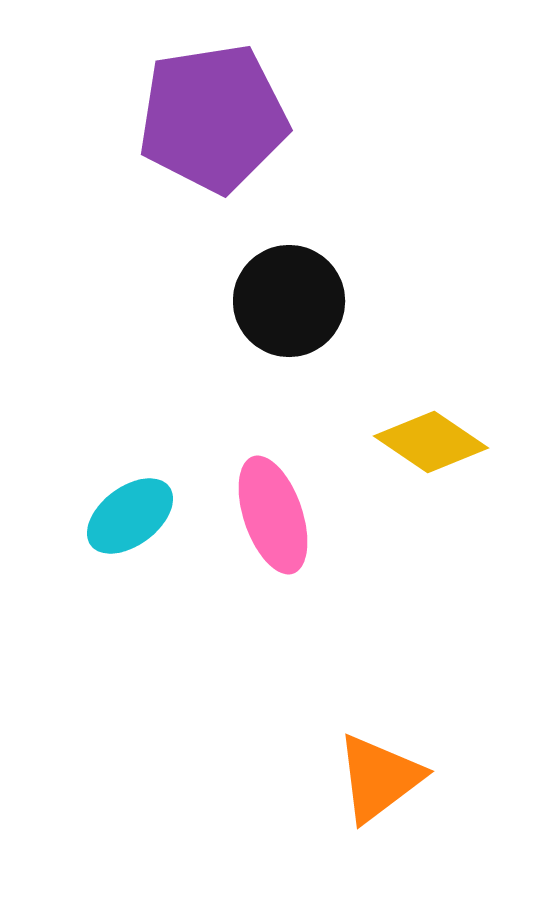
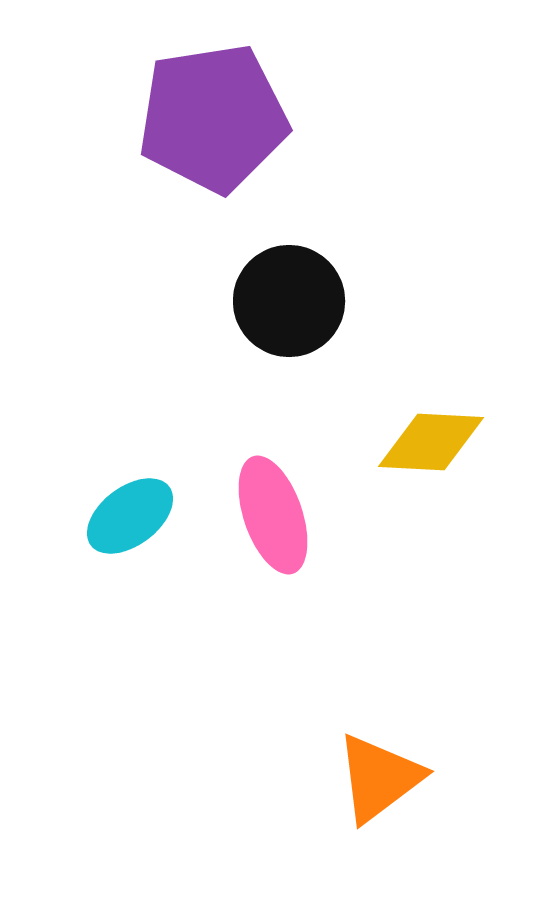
yellow diamond: rotated 31 degrees counterclockwise
